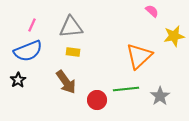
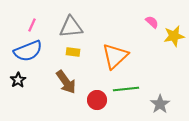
pink semicircle: moved 11 px down
orange triangle: moved 24 px left
gray star: moved 8 px down
